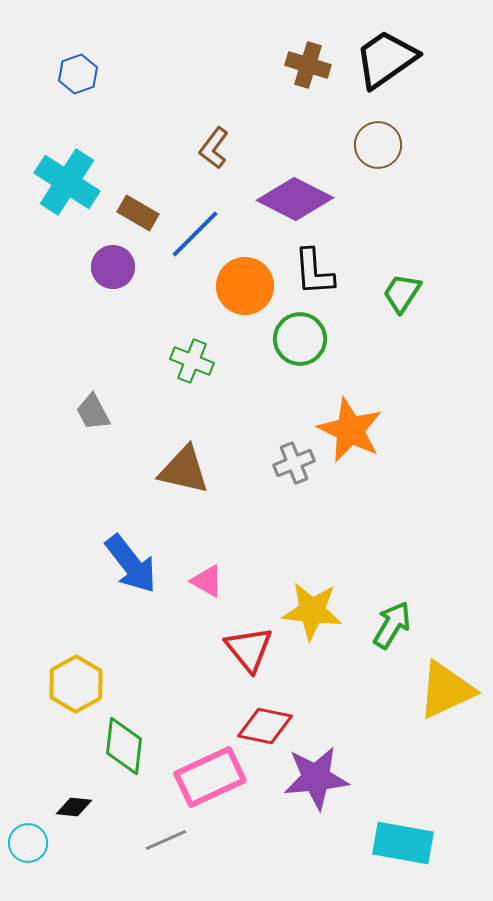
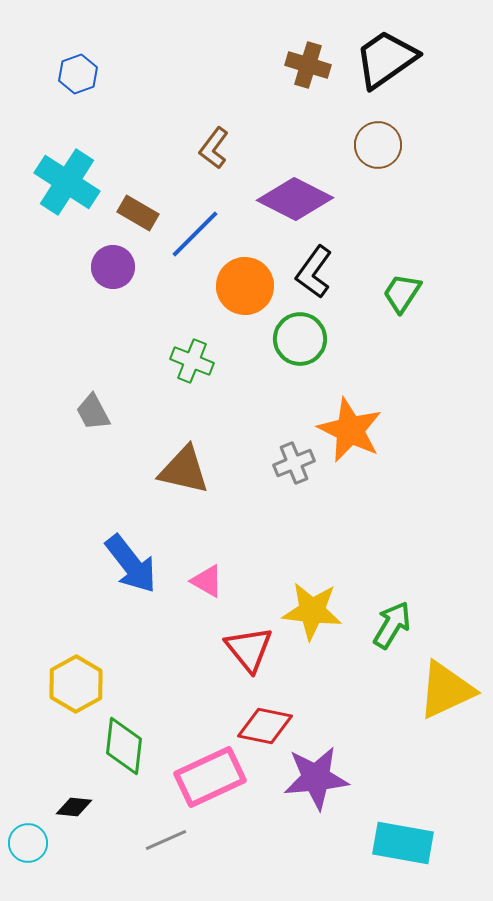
black L-shape: rotated 40 degrees clockwise
